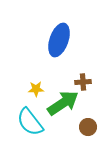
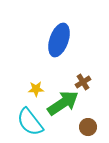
brown cross: rotated 28 degrees counterclockwise
